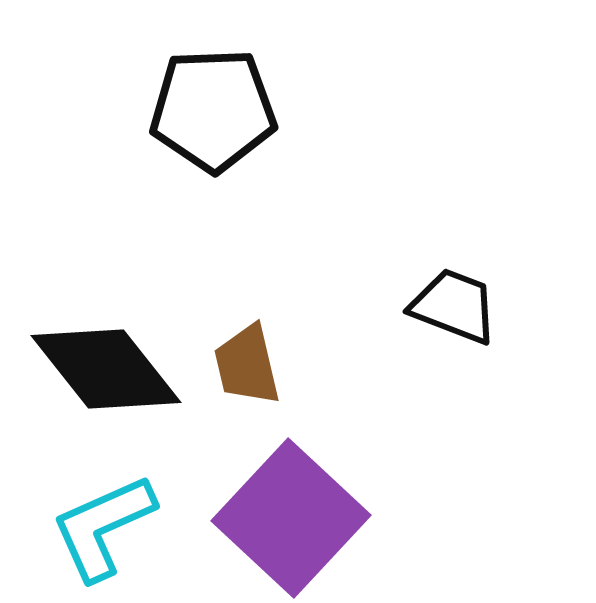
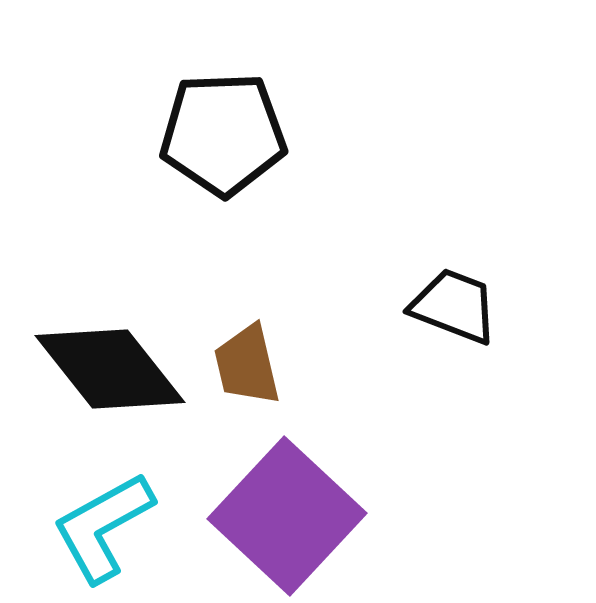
black pentagon: moved 10 px right, 24 px down
black diamond: moved 4 px right
purple square: moved 4 px left, 2 px up
cyan L-shape: rotated 5 degrees counterclockwise
